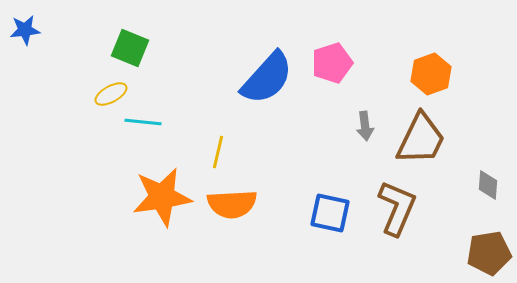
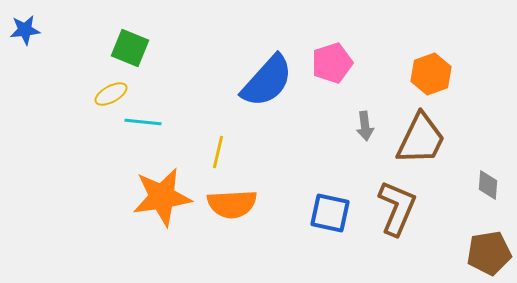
blue semicircle: moved 3 px down
